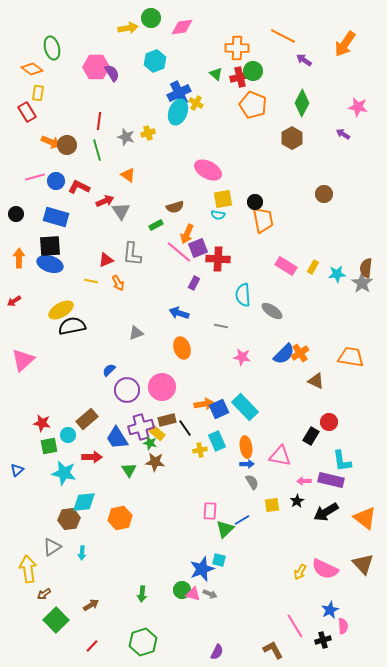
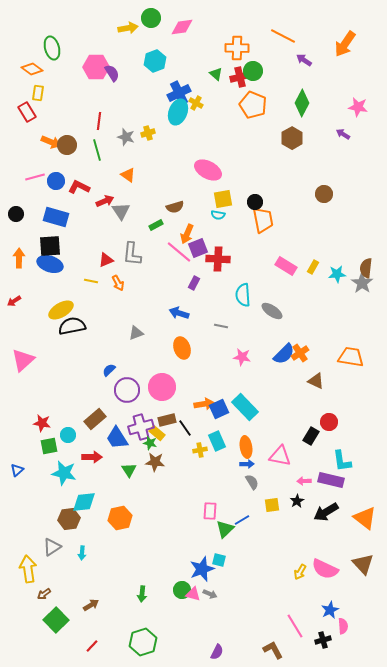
brown rectangle at (87, 419): moved 8 px right
